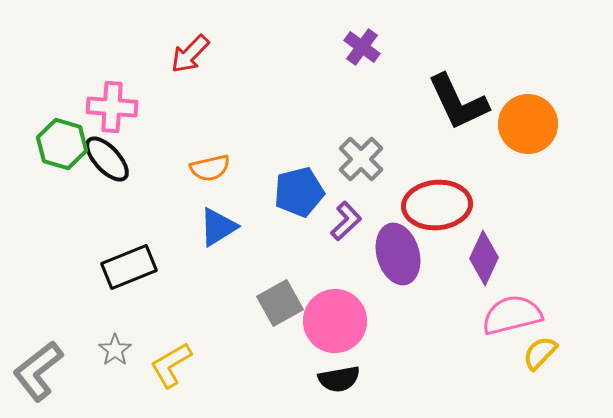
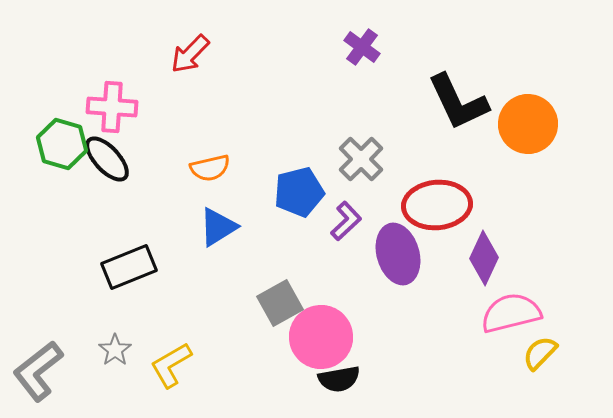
pink semicircle: moved 1 px left, 2 px up
pink circle: moved 14 px left, 16 px down
